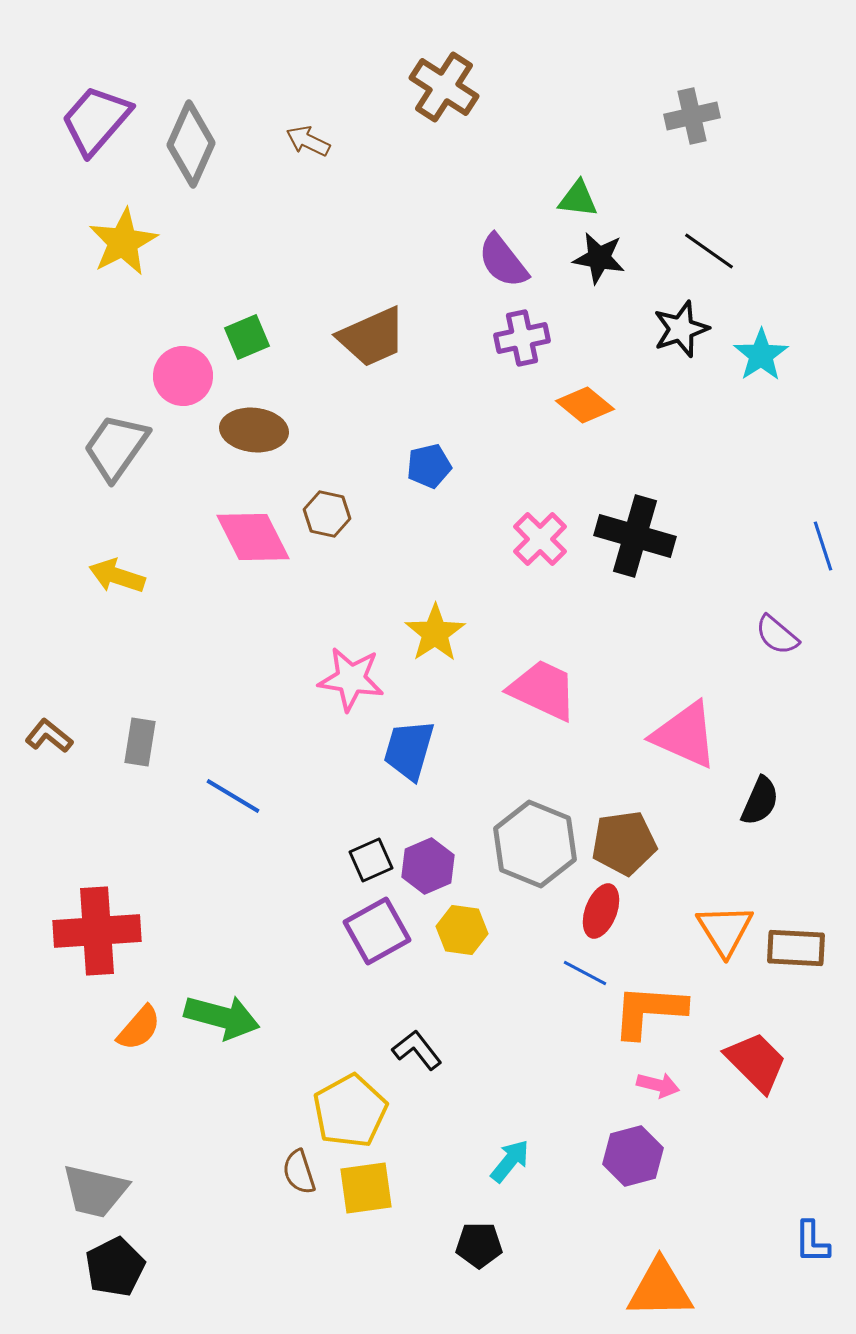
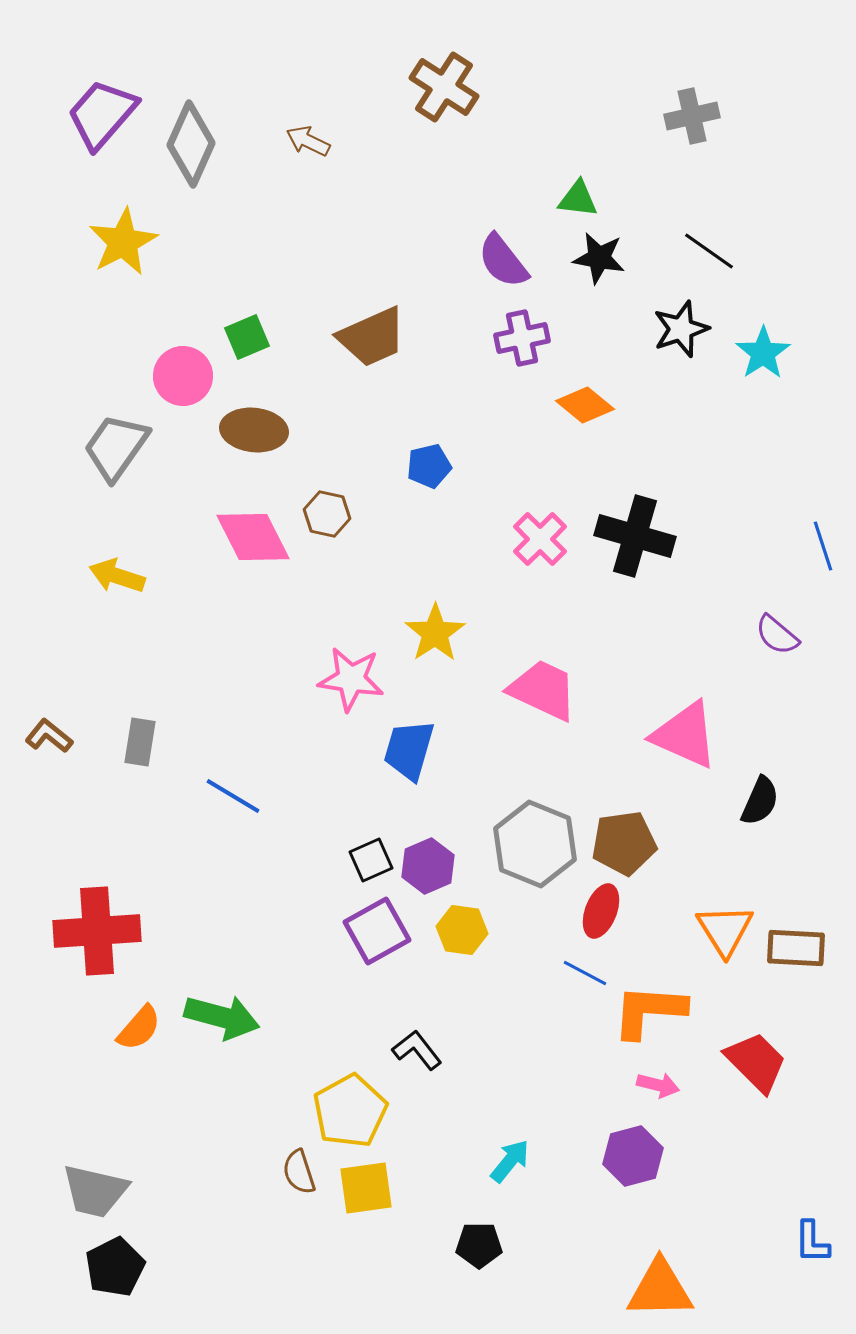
purple trapezoid at (96, 120): moved 6 px right, 6 px up
cyan star at (761, 355): moved 2 px right, 2 px up
